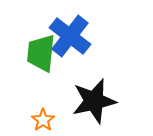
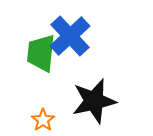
blue cross: rotated 9 degrees clockwise
